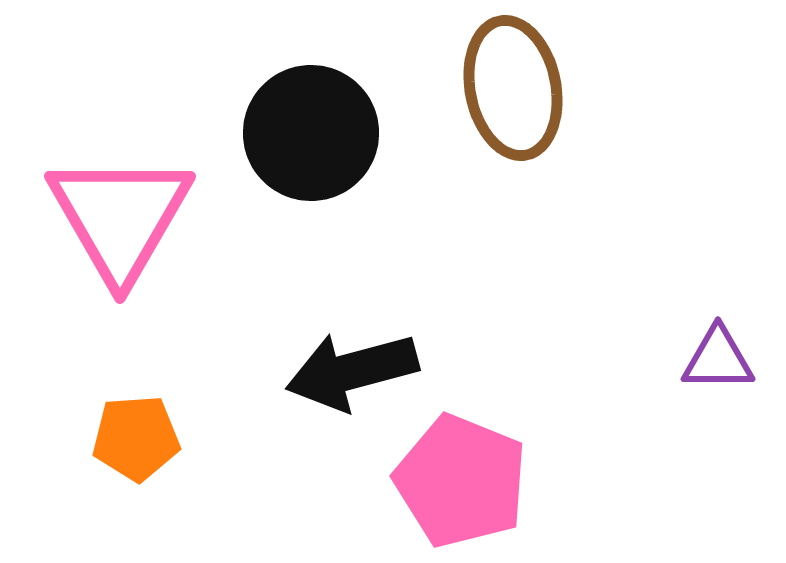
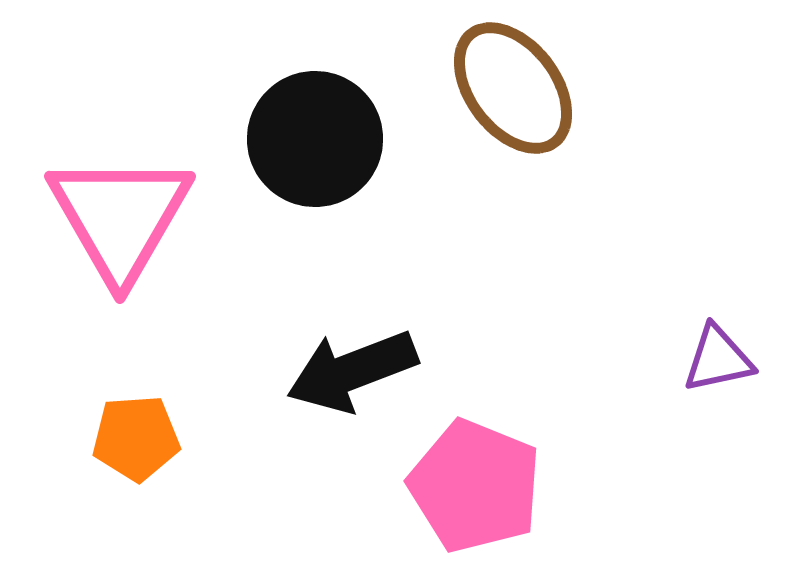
brown ellipse: rotated 26 degrees counterclockwise
black circle: moved 4 px right, 6 px down
purple triangle: rotated 12 degrees counterclockwise
black arrow: rotated 6 degrees counterclockwise
pink pentagon: moved 14 px right, 5 px down
